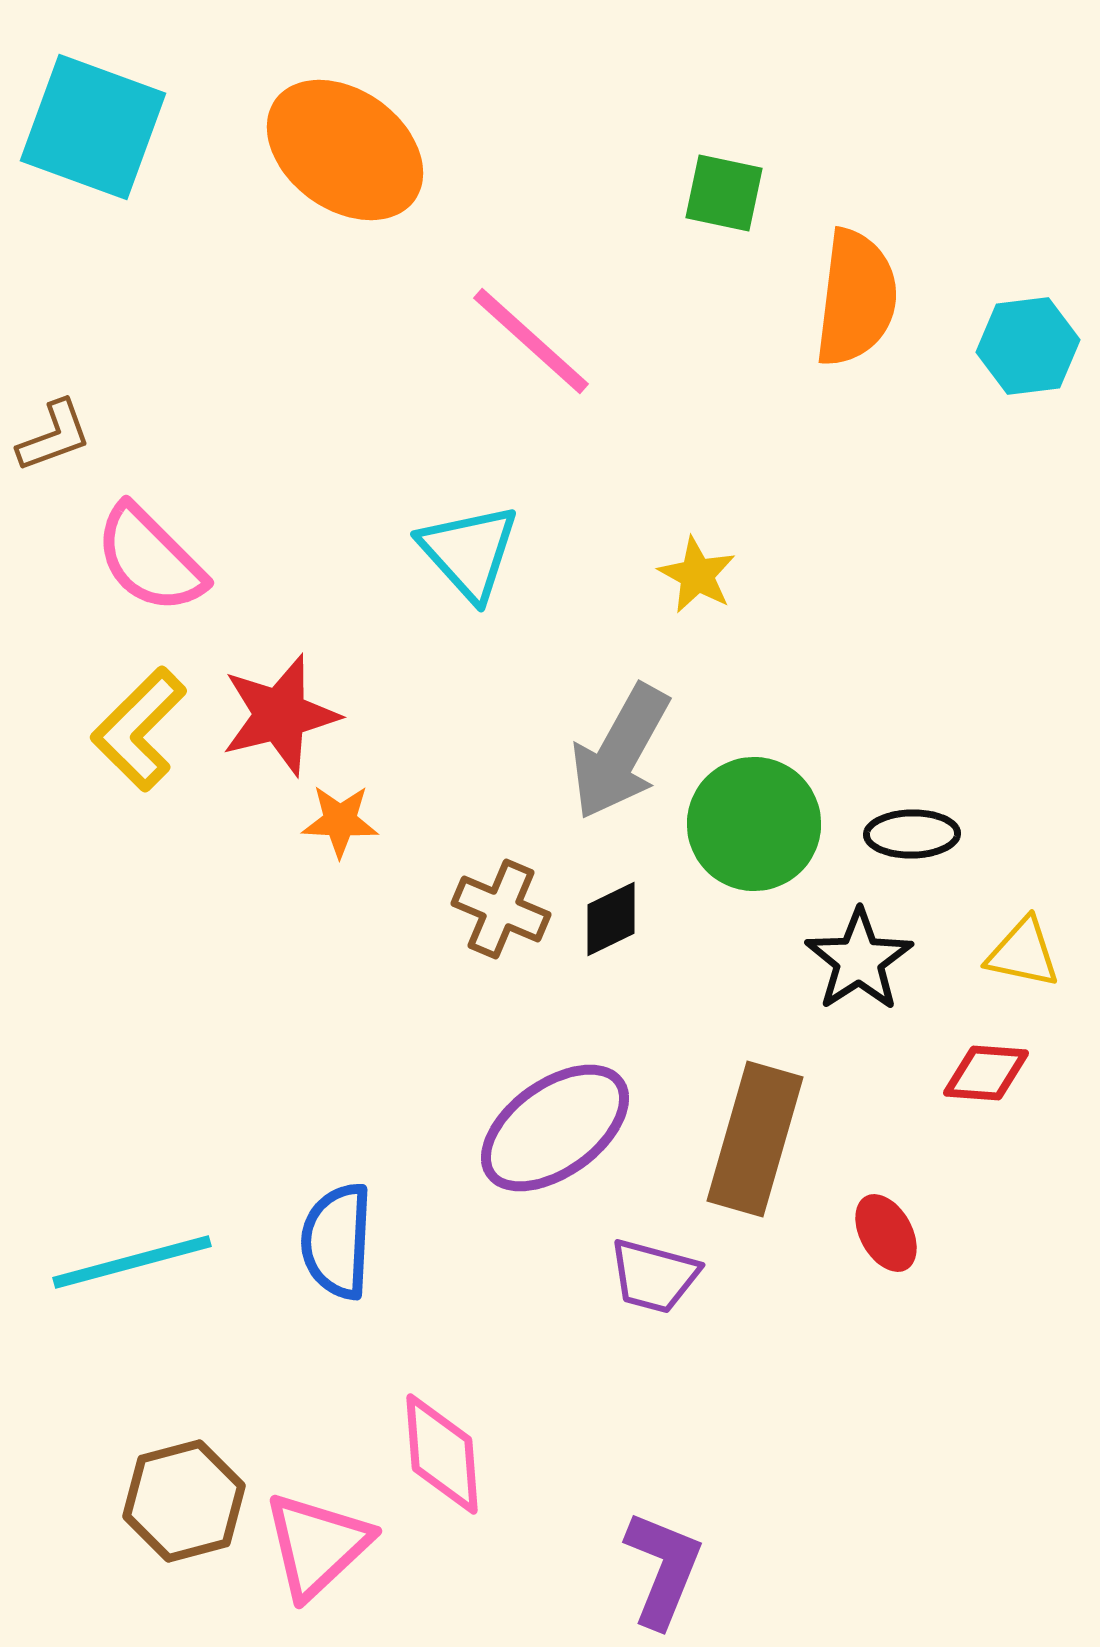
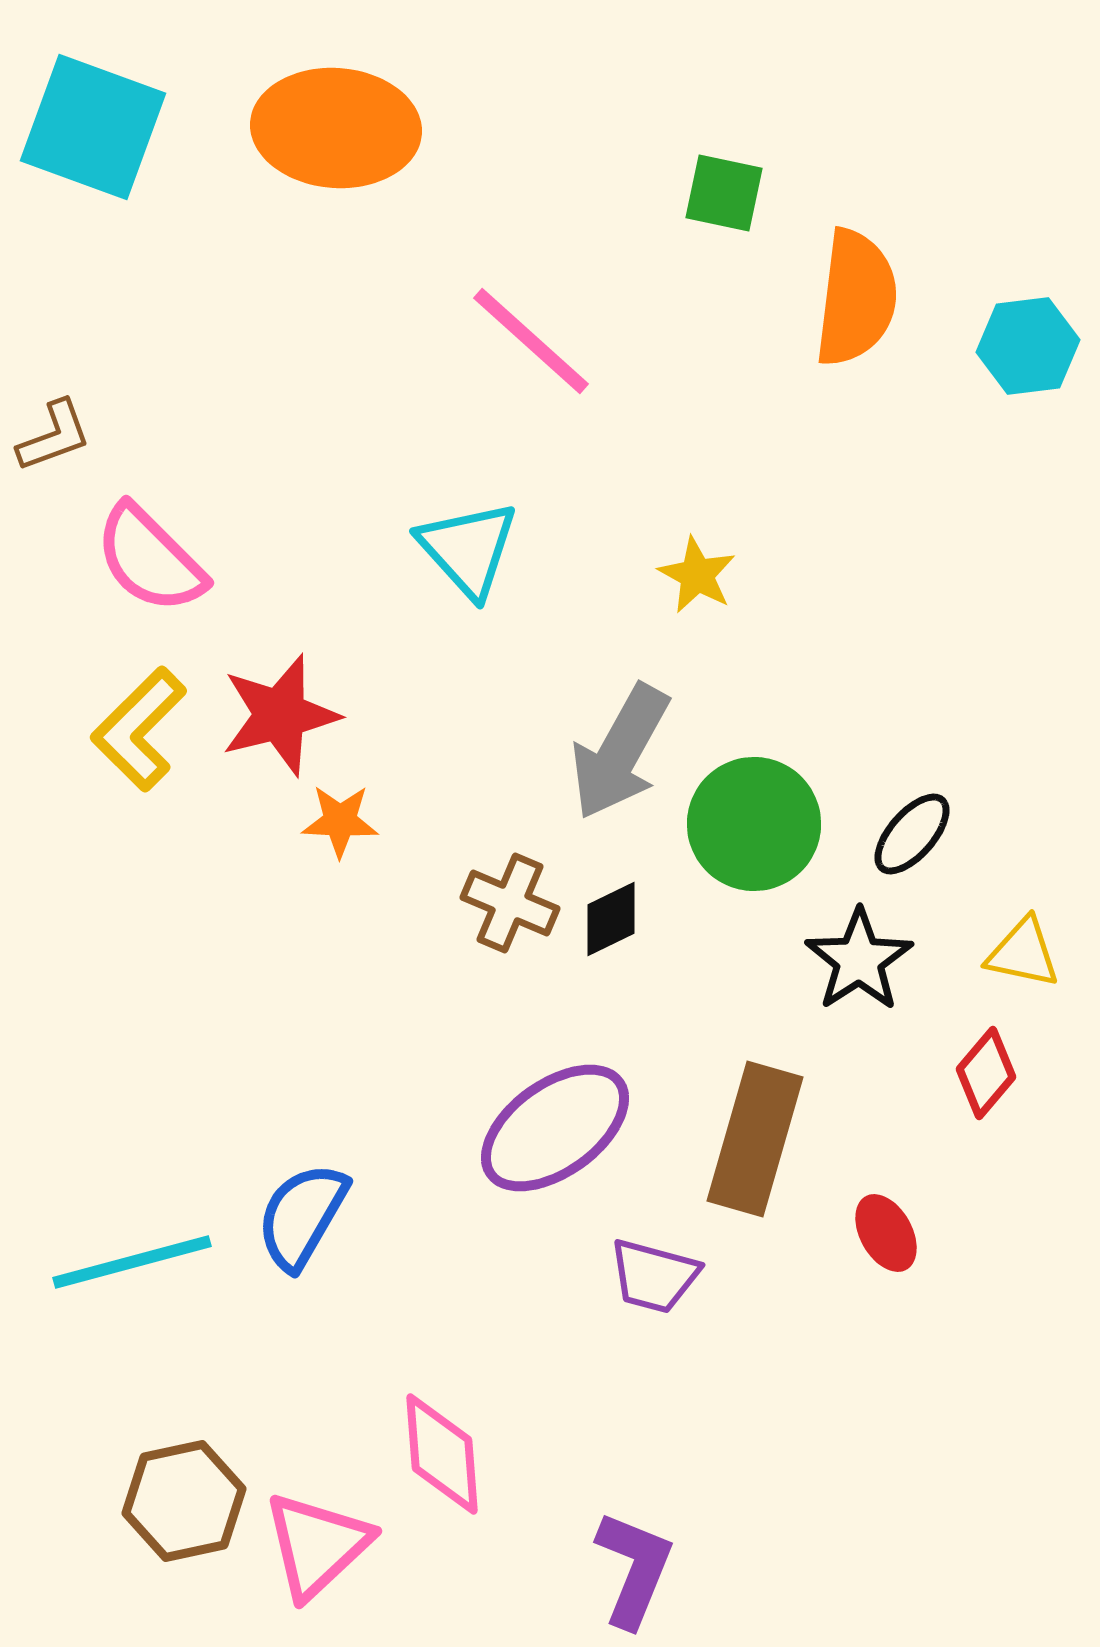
orange ellipse: moved 9 px left, 22 px up; rotated 32 degrees counterclockwise
cyan triangle: moved 1 px left, 3 px up
black ellipse: rotated 48 degrees counterclockwise
brown cross: moved 9 px right, 6 px up
red diamond: rotated 54 degrees counterclockwise
blue semicircle: moved 35 px left, 25 px up; rotated 27 degrees clockwise
brown hexagon: rotated 3 degrees clockwise
purple L-shape: moved 29 px left
